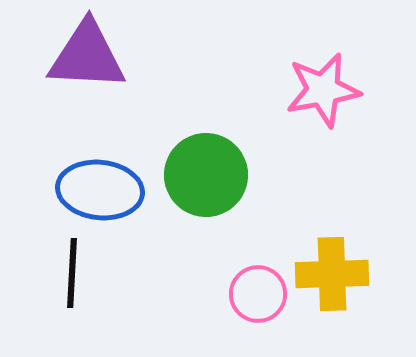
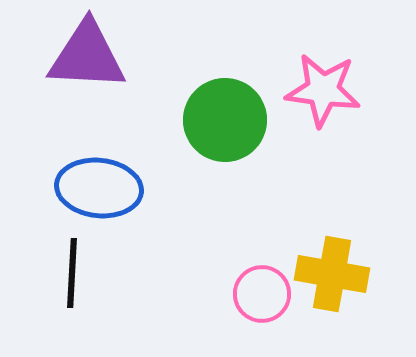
pink star: rotated 18 degrees clockwise
green circle: moved 19 px right, 55 px up
blue ellipse: moved 1 px left, 2 px up
yellow cross: rotated 12 degrees clockwise
pink circle: moved 4 px right
